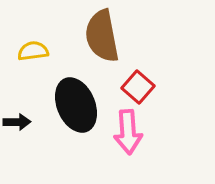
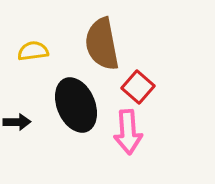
brown semicircle: moved 8 px down
